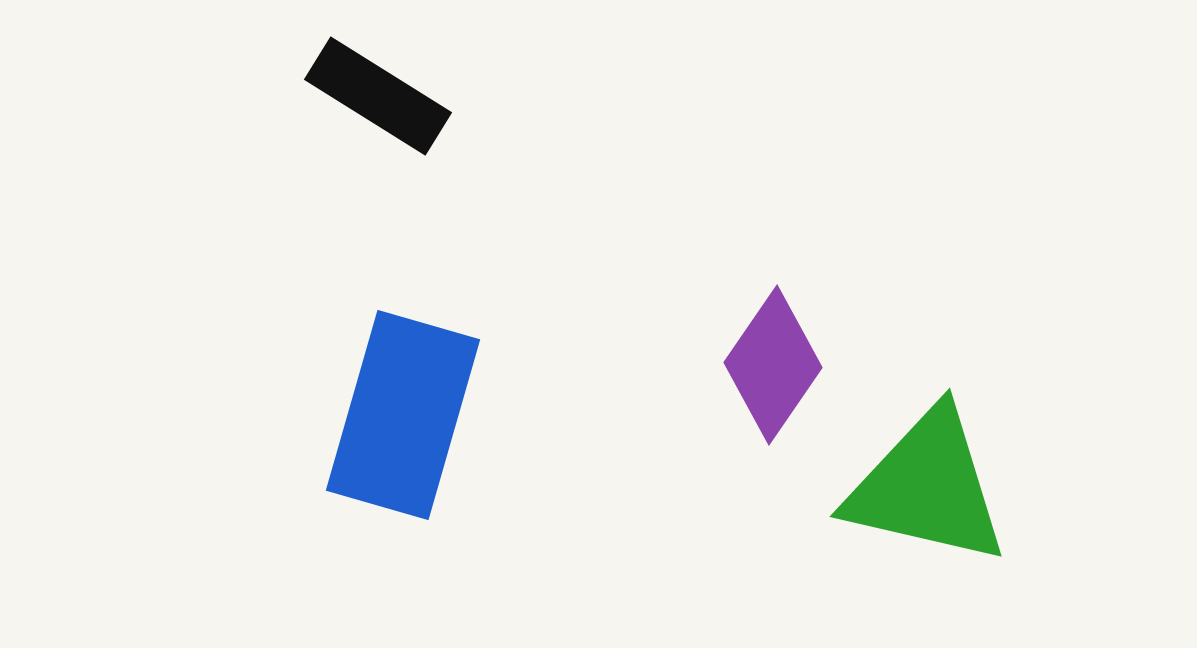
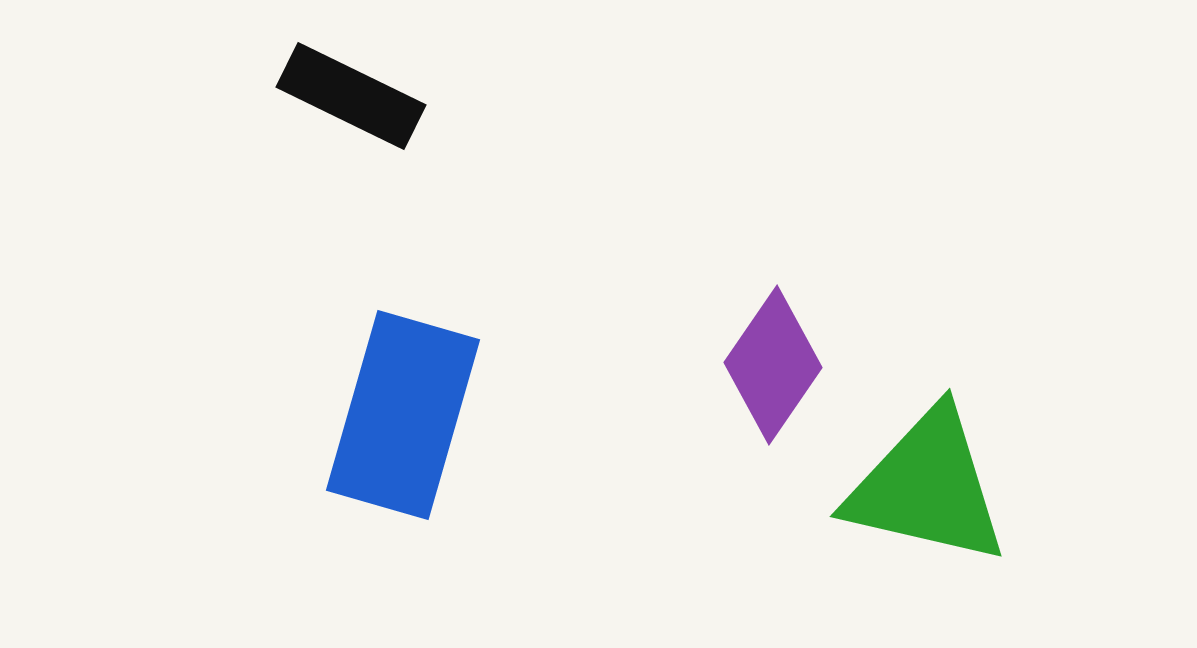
black rectangle: moved 27 px left; rotated 6 degrees counterclockwise
